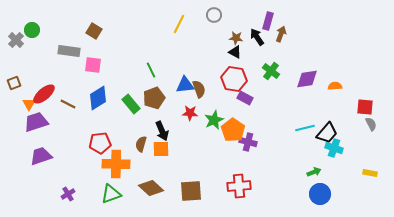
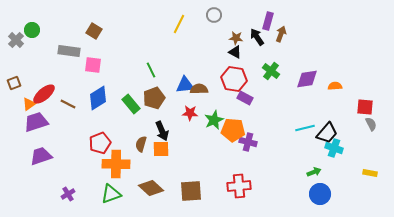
brown semicircle at (199, 89): rotated 72 degrees counterclockwise
orange triangle at (29, 104): rotated 24 degrees clockwise
orange pentagon at (233, 130): rotated 30 degrees counterclockwise
red pentagon at (100, 143): rotated 15 degrees counterclockwise
